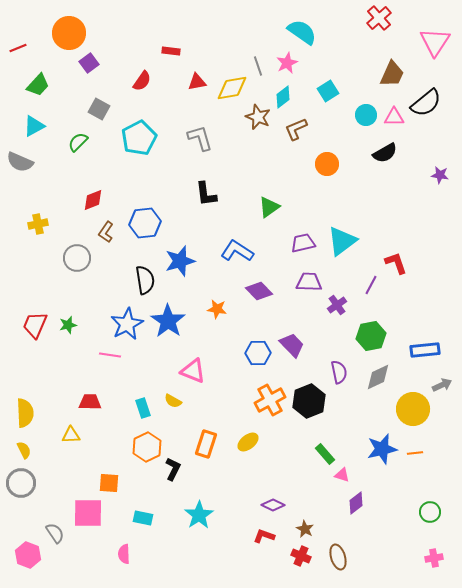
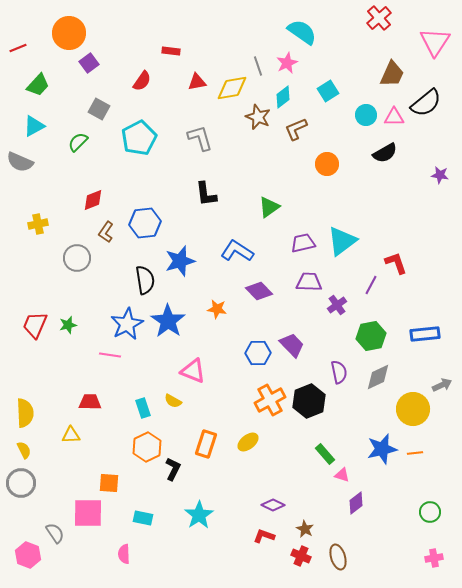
blue rectangle at (425, 350): moved 16 px up
